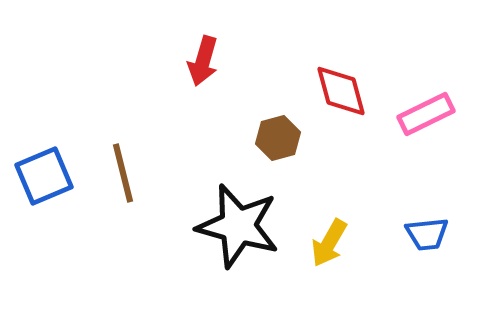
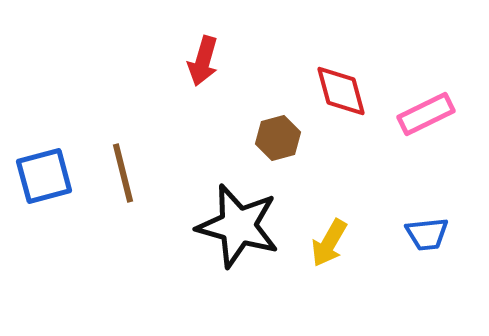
blue square: rotated 8 degrees clockwise
